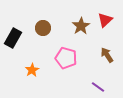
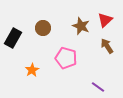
brown star: rotated 18 degrees counterclockwise
brown arrow: moved 9 px up
